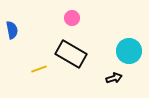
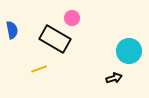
black rectangle: moved 16 px left, 15 px up
